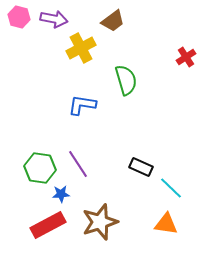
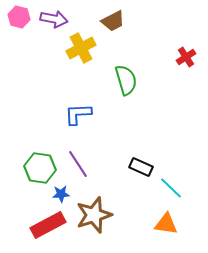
brown trapezoid: rotated 10 degrees clockwise
blue L-shape: moved 4 px left, 9 px down; rotated 12 degrees counterclockwise
brown star: moved 6 px left, 7 px up
